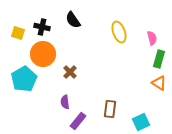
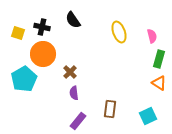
pink semicircle: moved 2 px up
purple semicircle: moved 9 px right, 9 px up
cyan square: moved 7 px right, 6 px up
